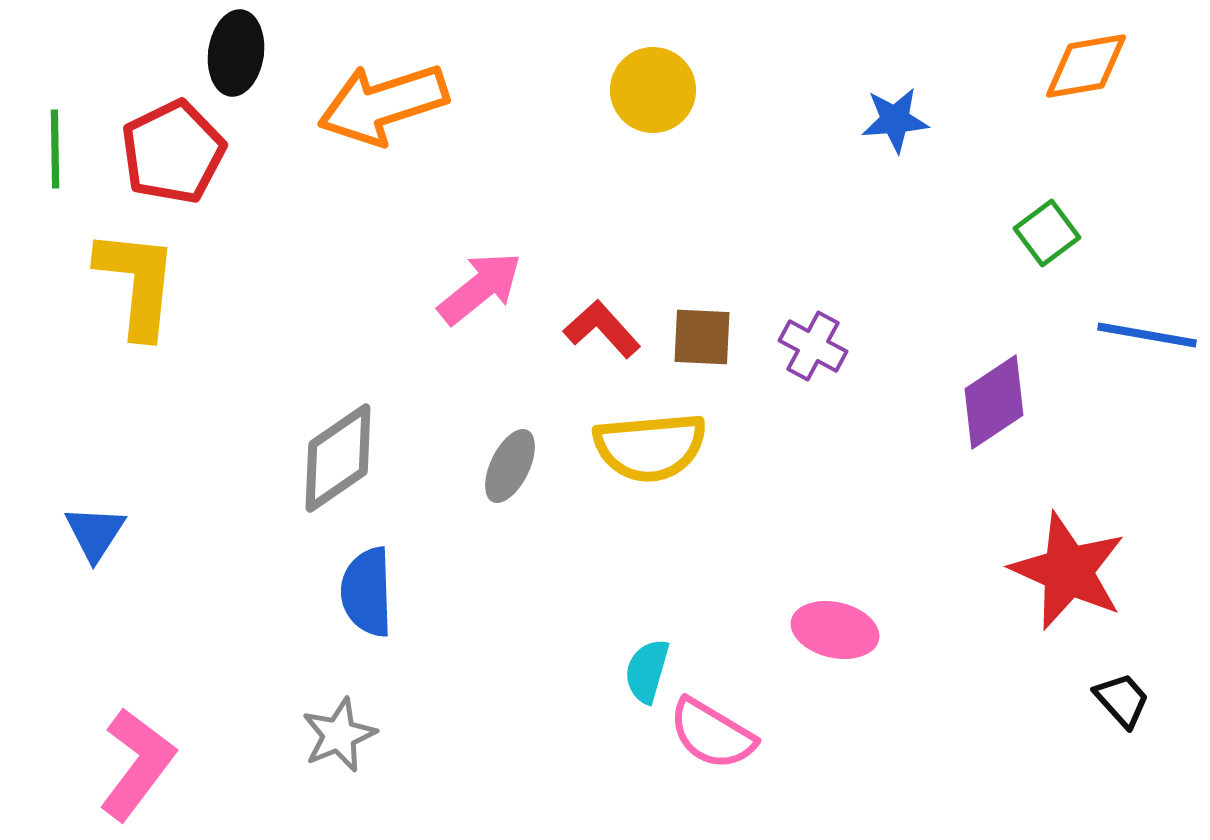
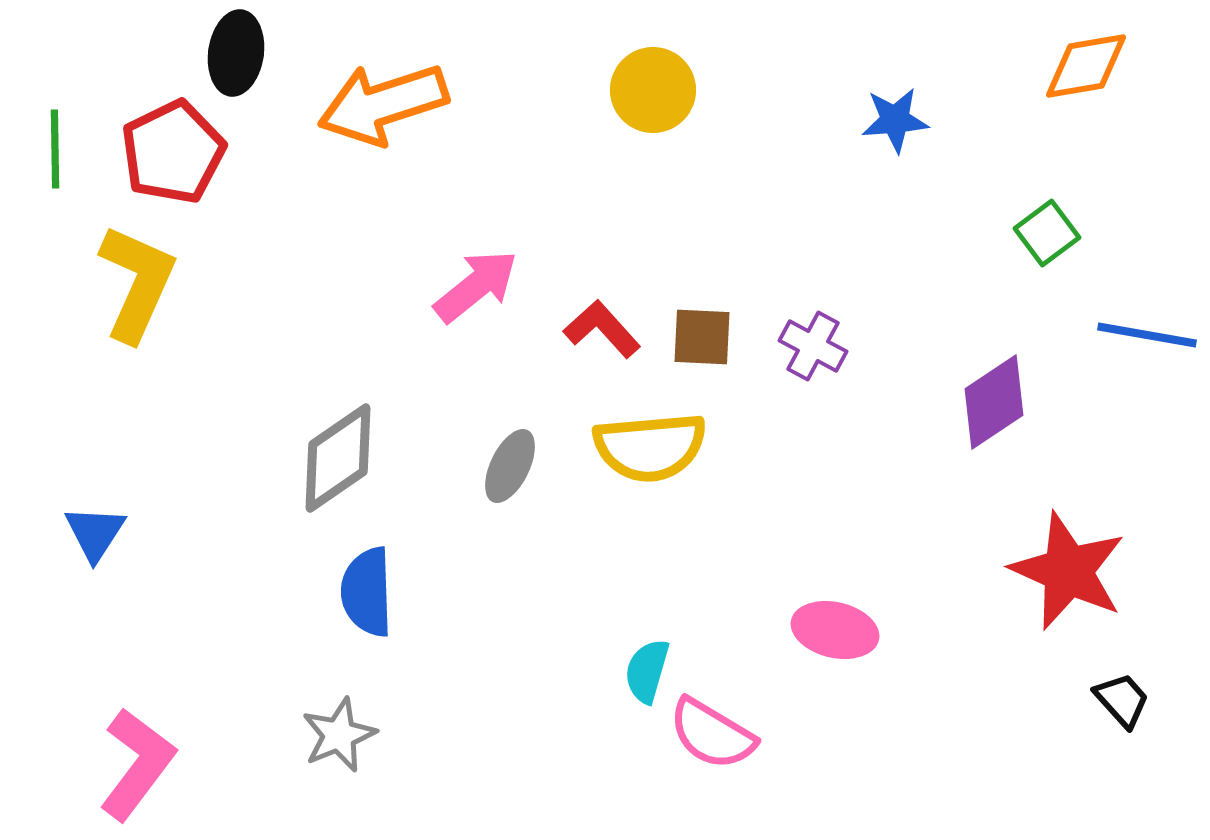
yellow L-shape: rotated 18 degrees clockwise
pink arrow: moved 4 px left, 2 px up
